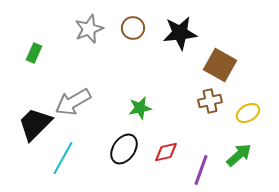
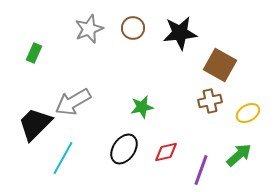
green star: moved 2 px right, 1 px up
